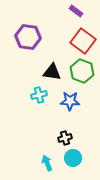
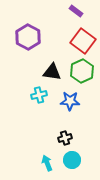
purple hexagon: rotated 20 degrees clockwise
green hexagon: rotated 15 degrees clockwise
cyan circle: moved 1 px left, 2 px down
